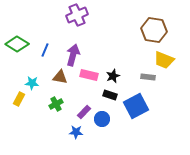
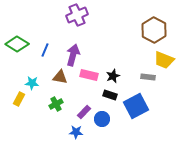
brown hexagon: rotated 20 degrees clockwise
